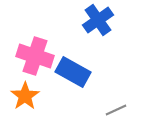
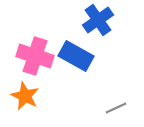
blue rectangle: moved 3 px right, 16 px up
orange star: rotated 12 degrees counterclockwise
gray line: moved 2 px up
